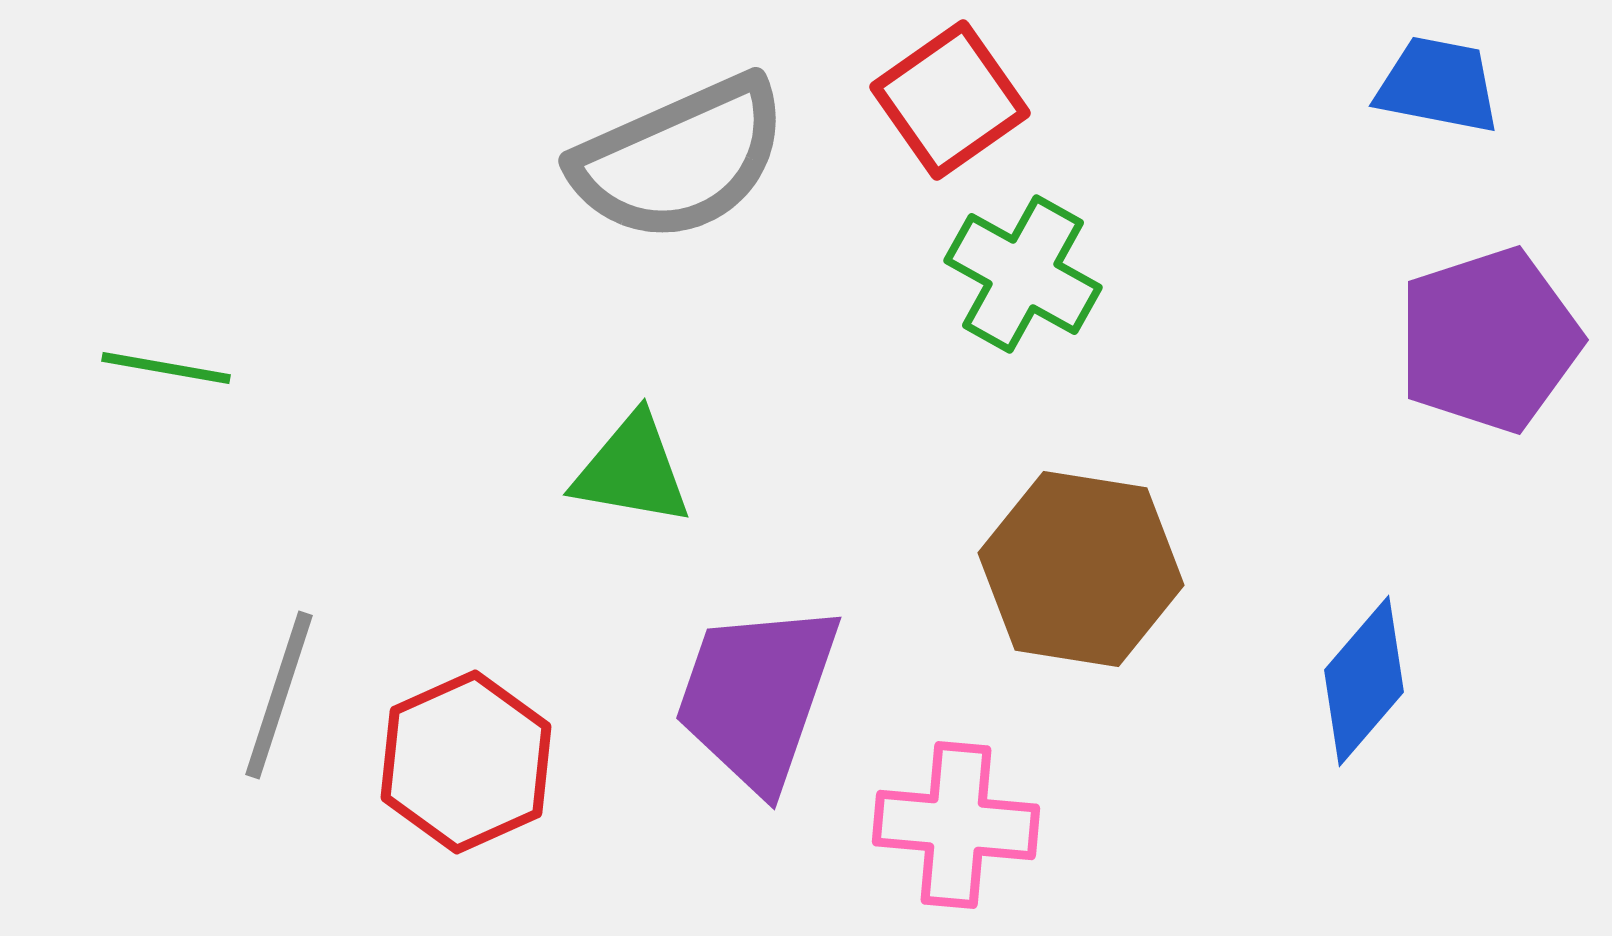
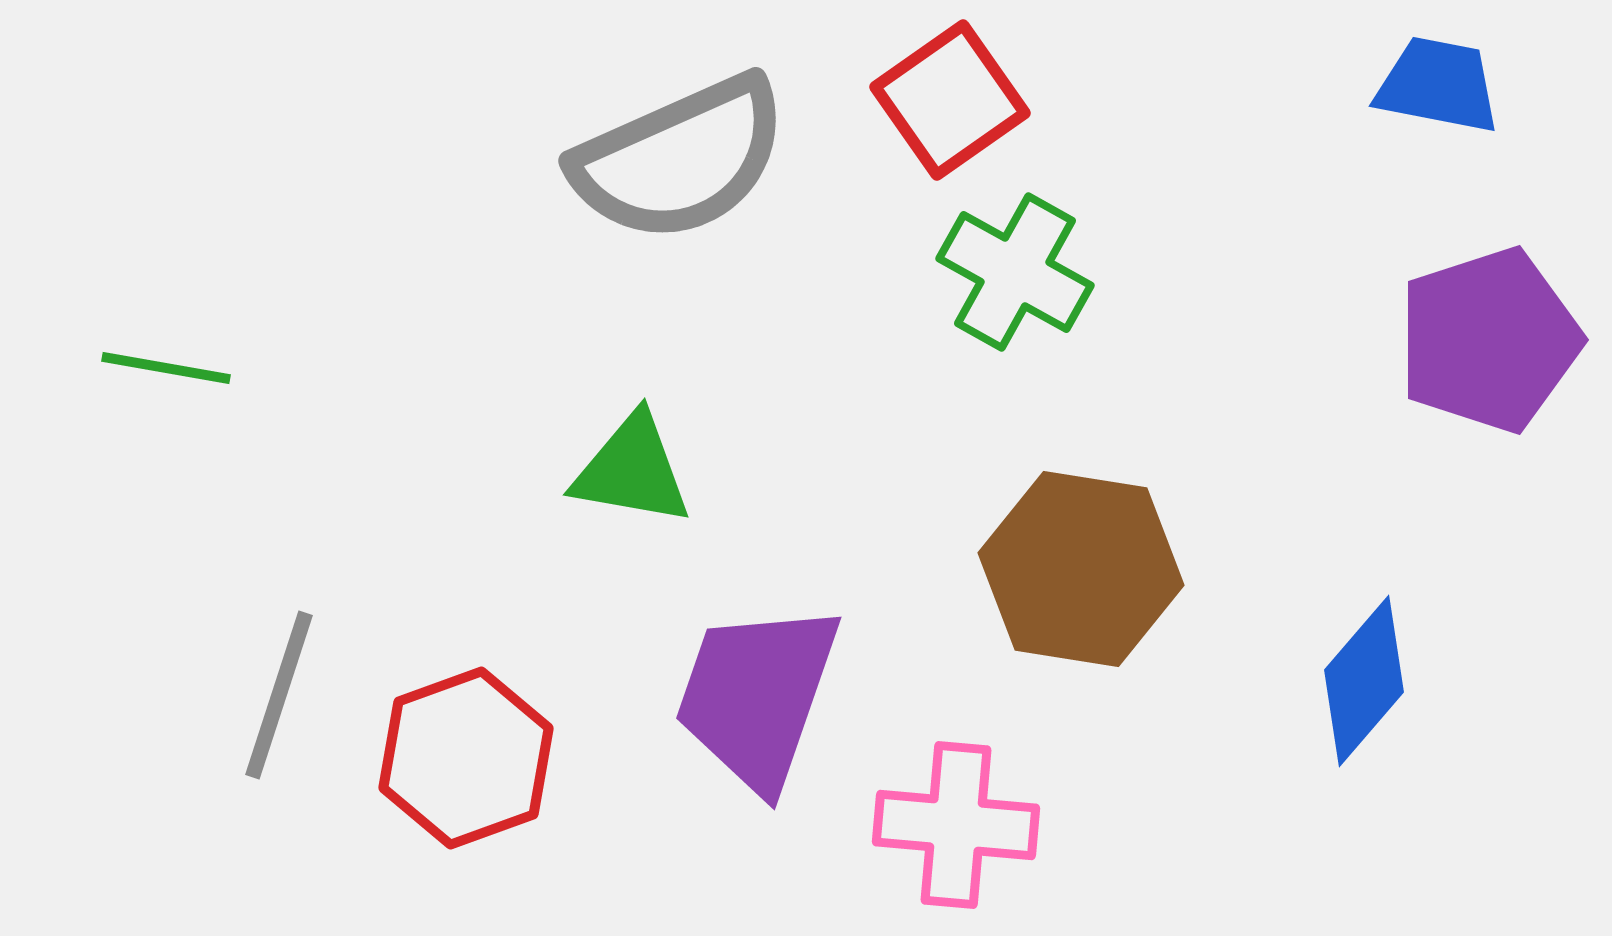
green cross: moved 8 px left, 2 px up
red hexagon: moved 4 px up; rotated 4 degrees clockwise
